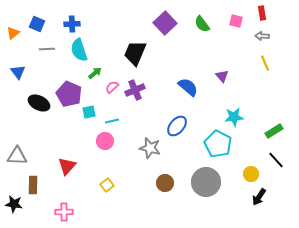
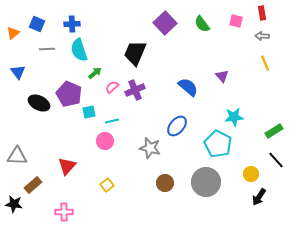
brown rectangle: rotated 48 degrees clockwise
